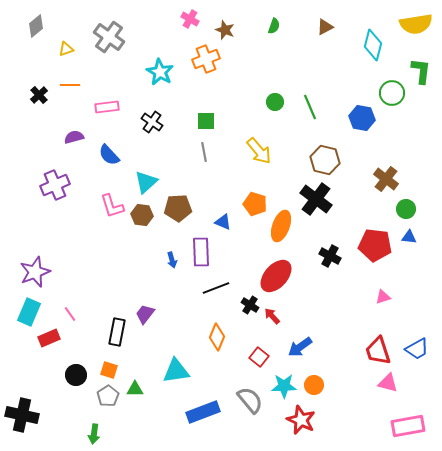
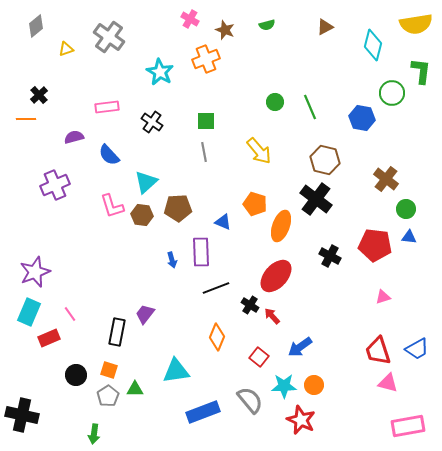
green semicircle at (274, 26): moved 7 px left, 1 px up; rotated 56 degrees clockwise
orange line at (70, 85): moved 44 px left, 34 px down
